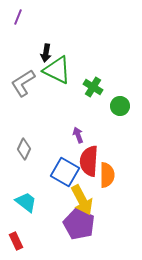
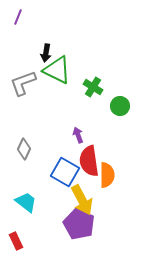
gray L-shape: rotated 12 degrees clockwise
red semicircle: rotated 12 degrees counterclockwise
